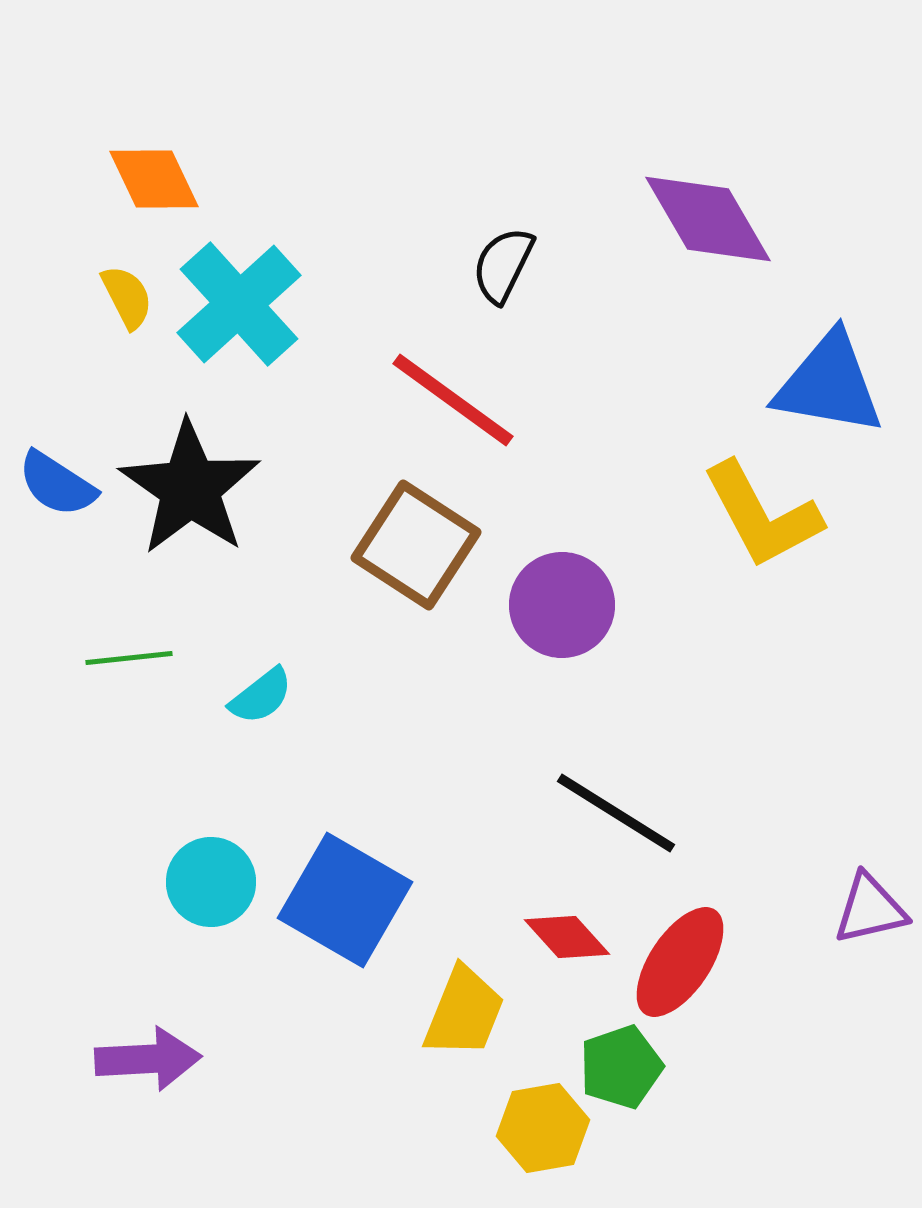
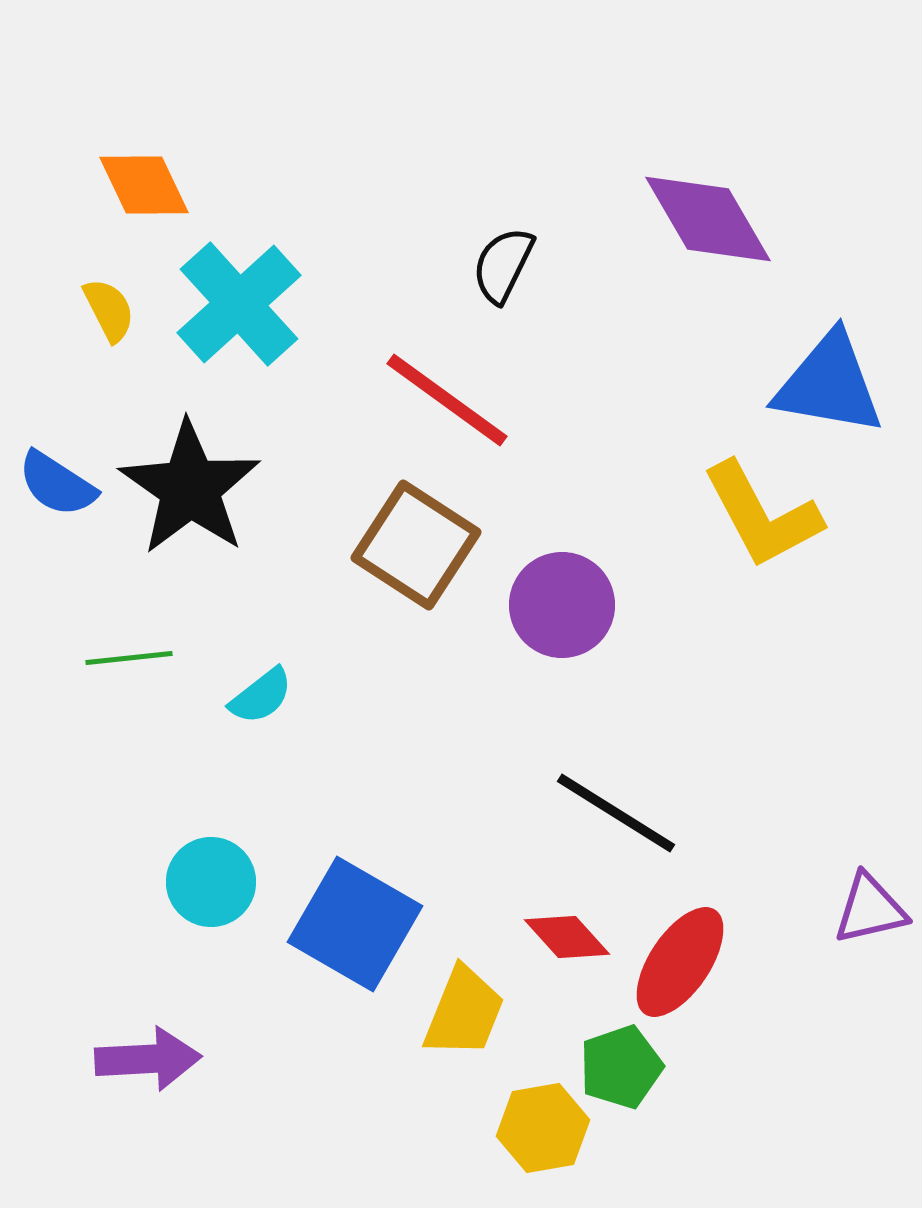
orange diamond: moved 10 px left, 6 px down
yellow semicircle: moved 18 px left, 13 px down
red line: moved 6 px left
blue square: moved 10 px right, 24 px down
